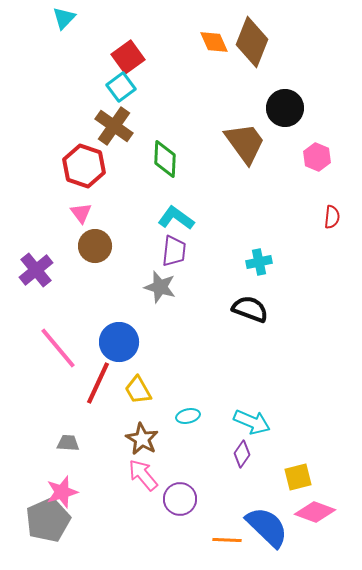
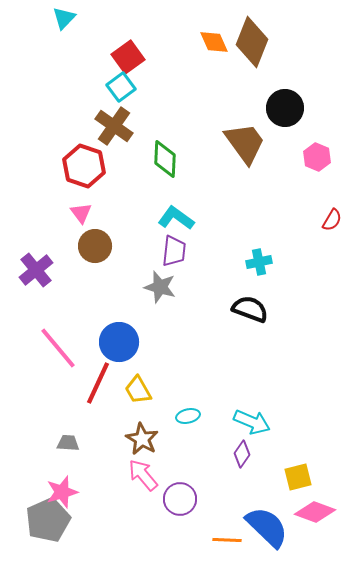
red semicircle: moved 3 px down; rotated 25 degrees clockwise
